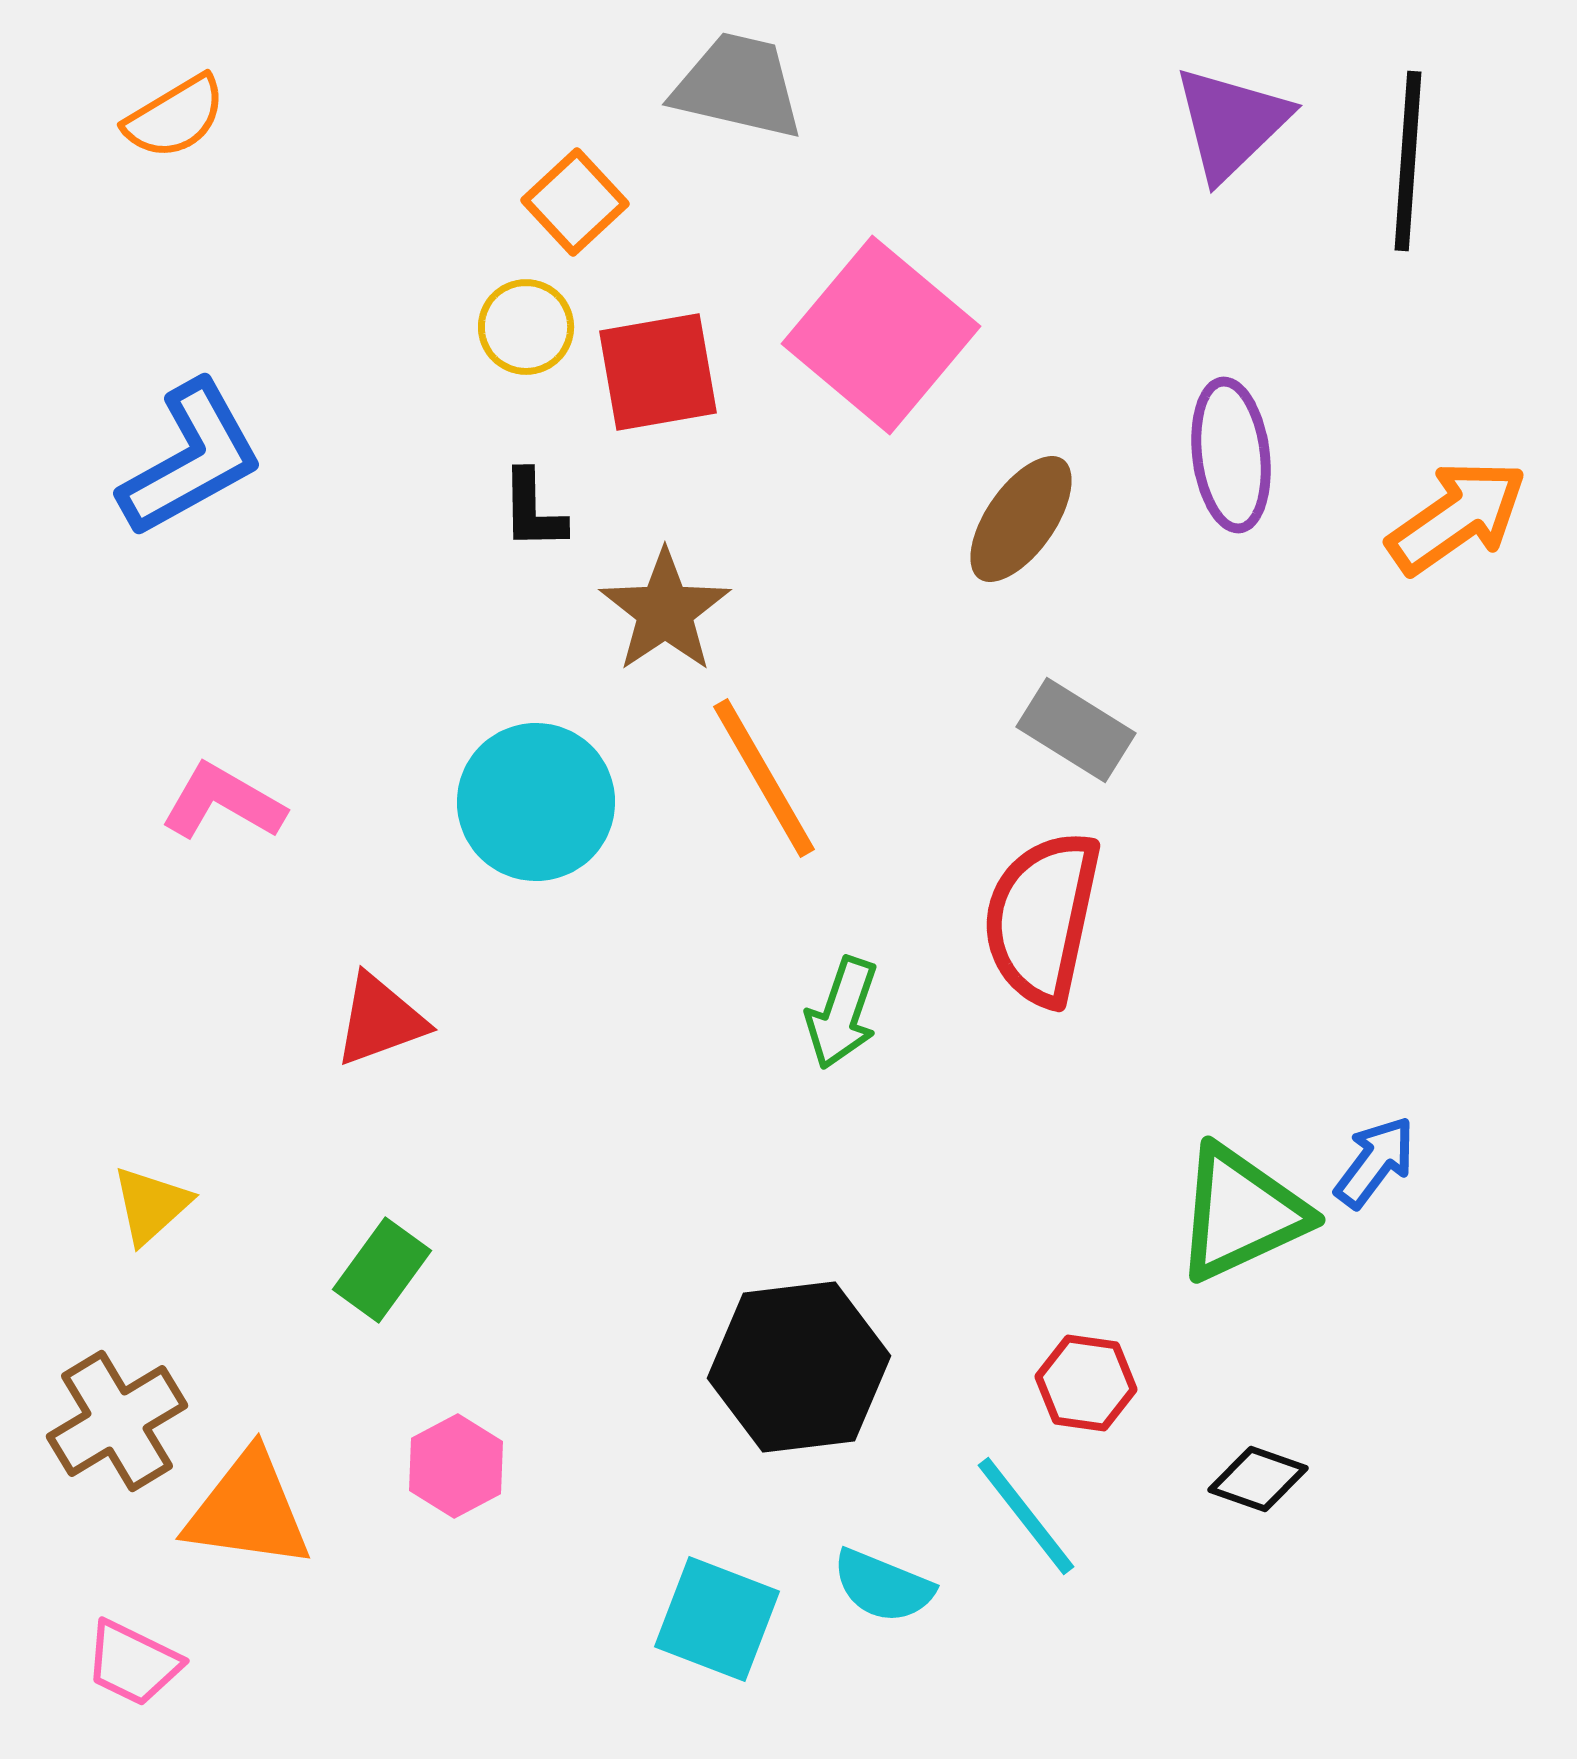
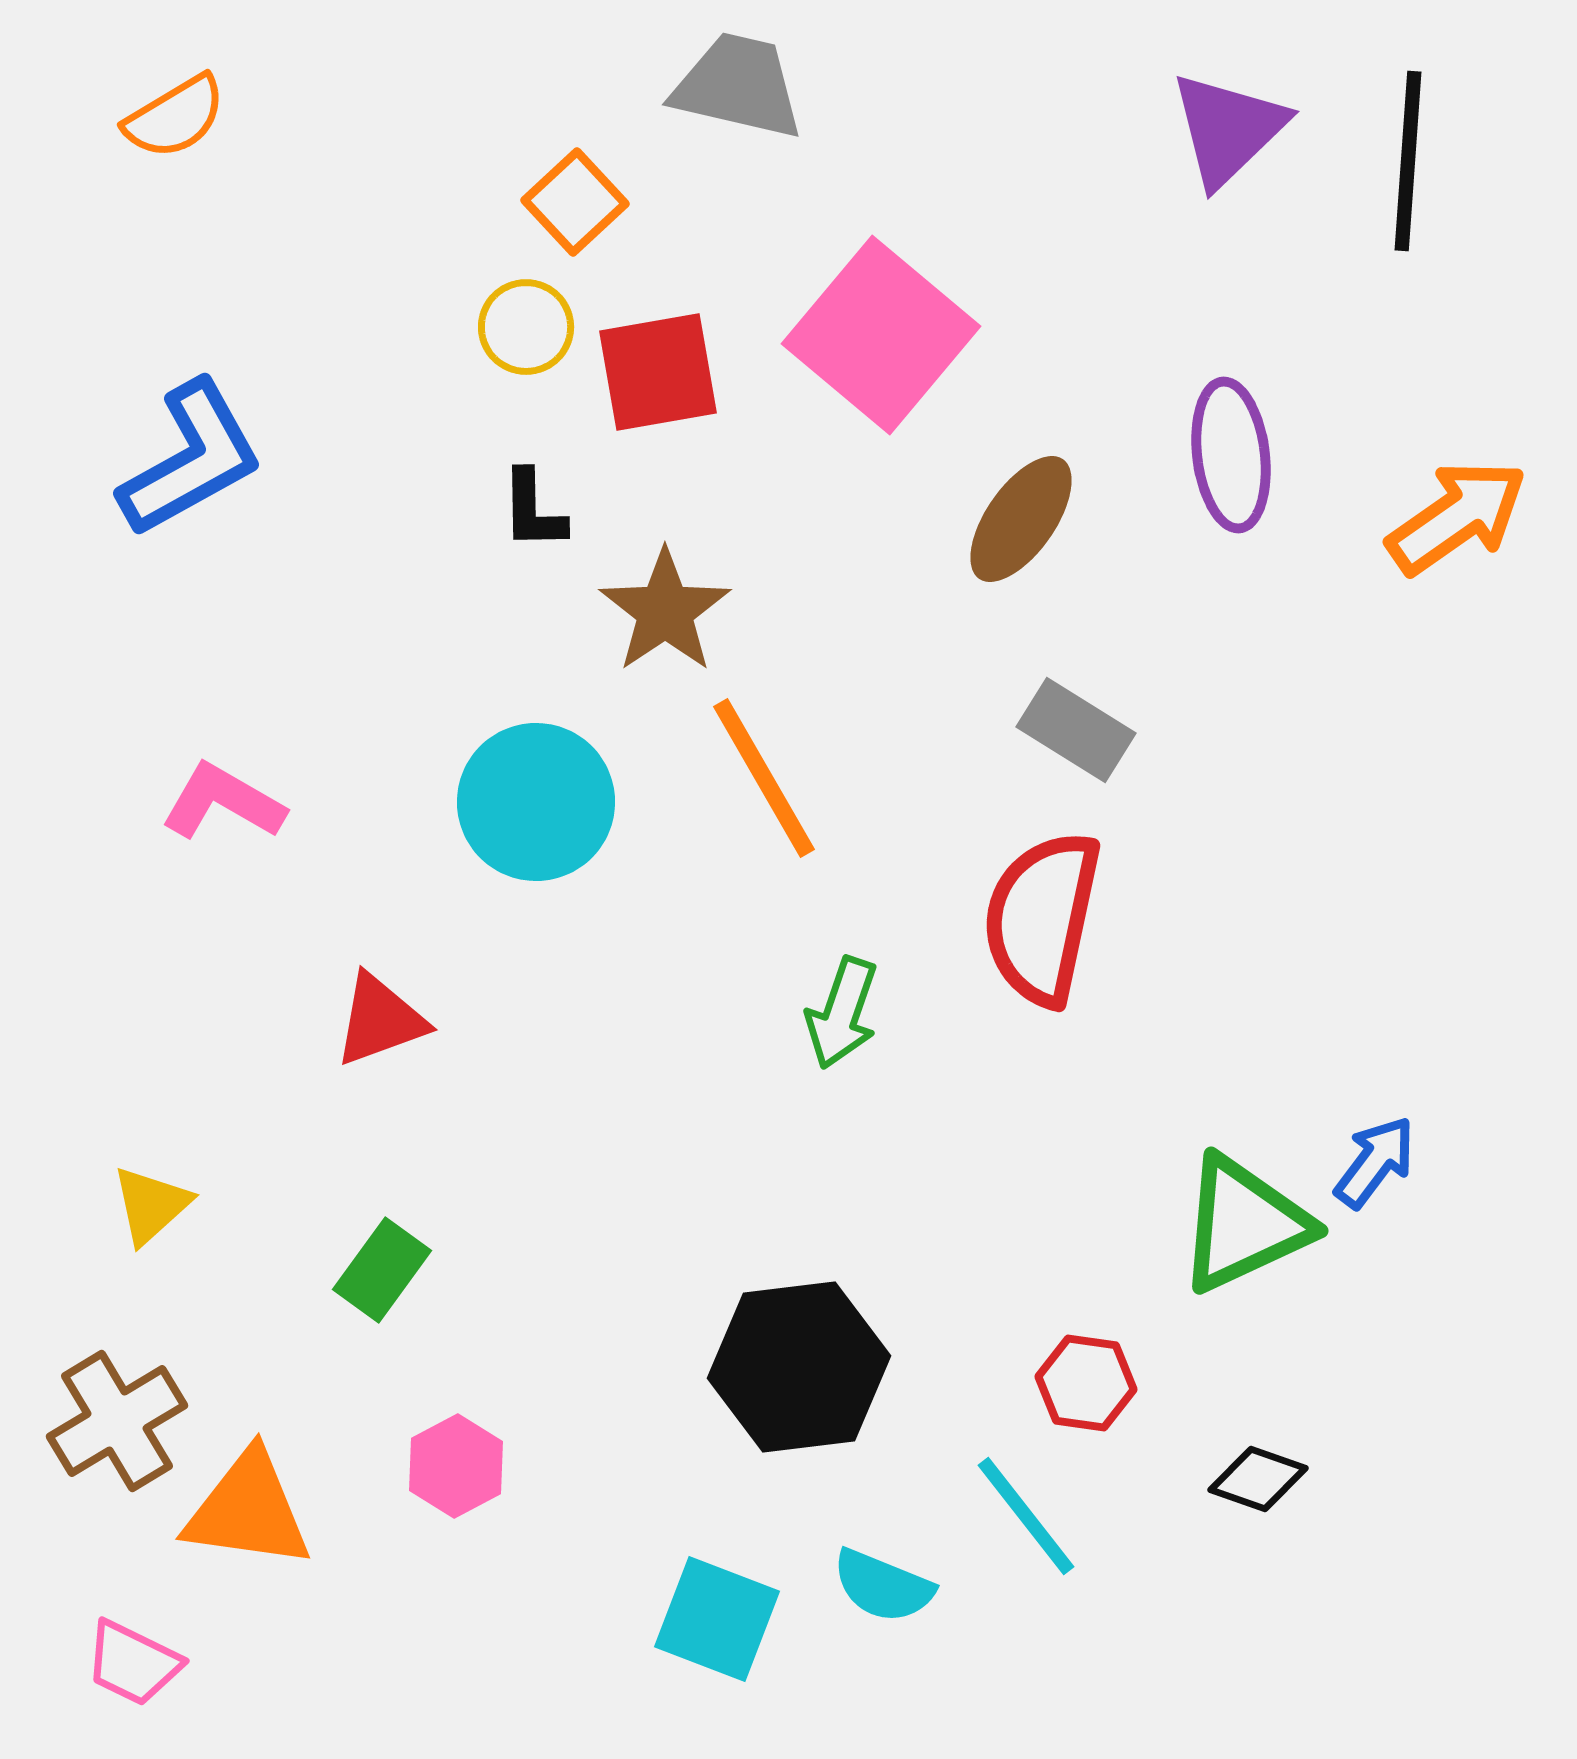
purple triangle: moved 3 px left, 6 px down
green triangle: moved 3 px right, 11 px down
